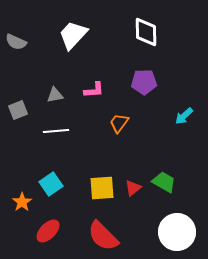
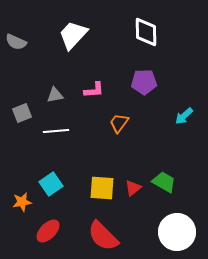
gray square: moved 4 px right, 3 px down
yellow square: rotated 8 degrees clockwise
orange star: rotated 24 degrees clockwise
